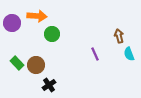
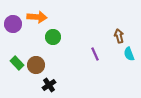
orange arrow: moved 1 px down
purple circle: moved 1 px right, 1 px down
green circle: moved 1 px right, 3 px down
